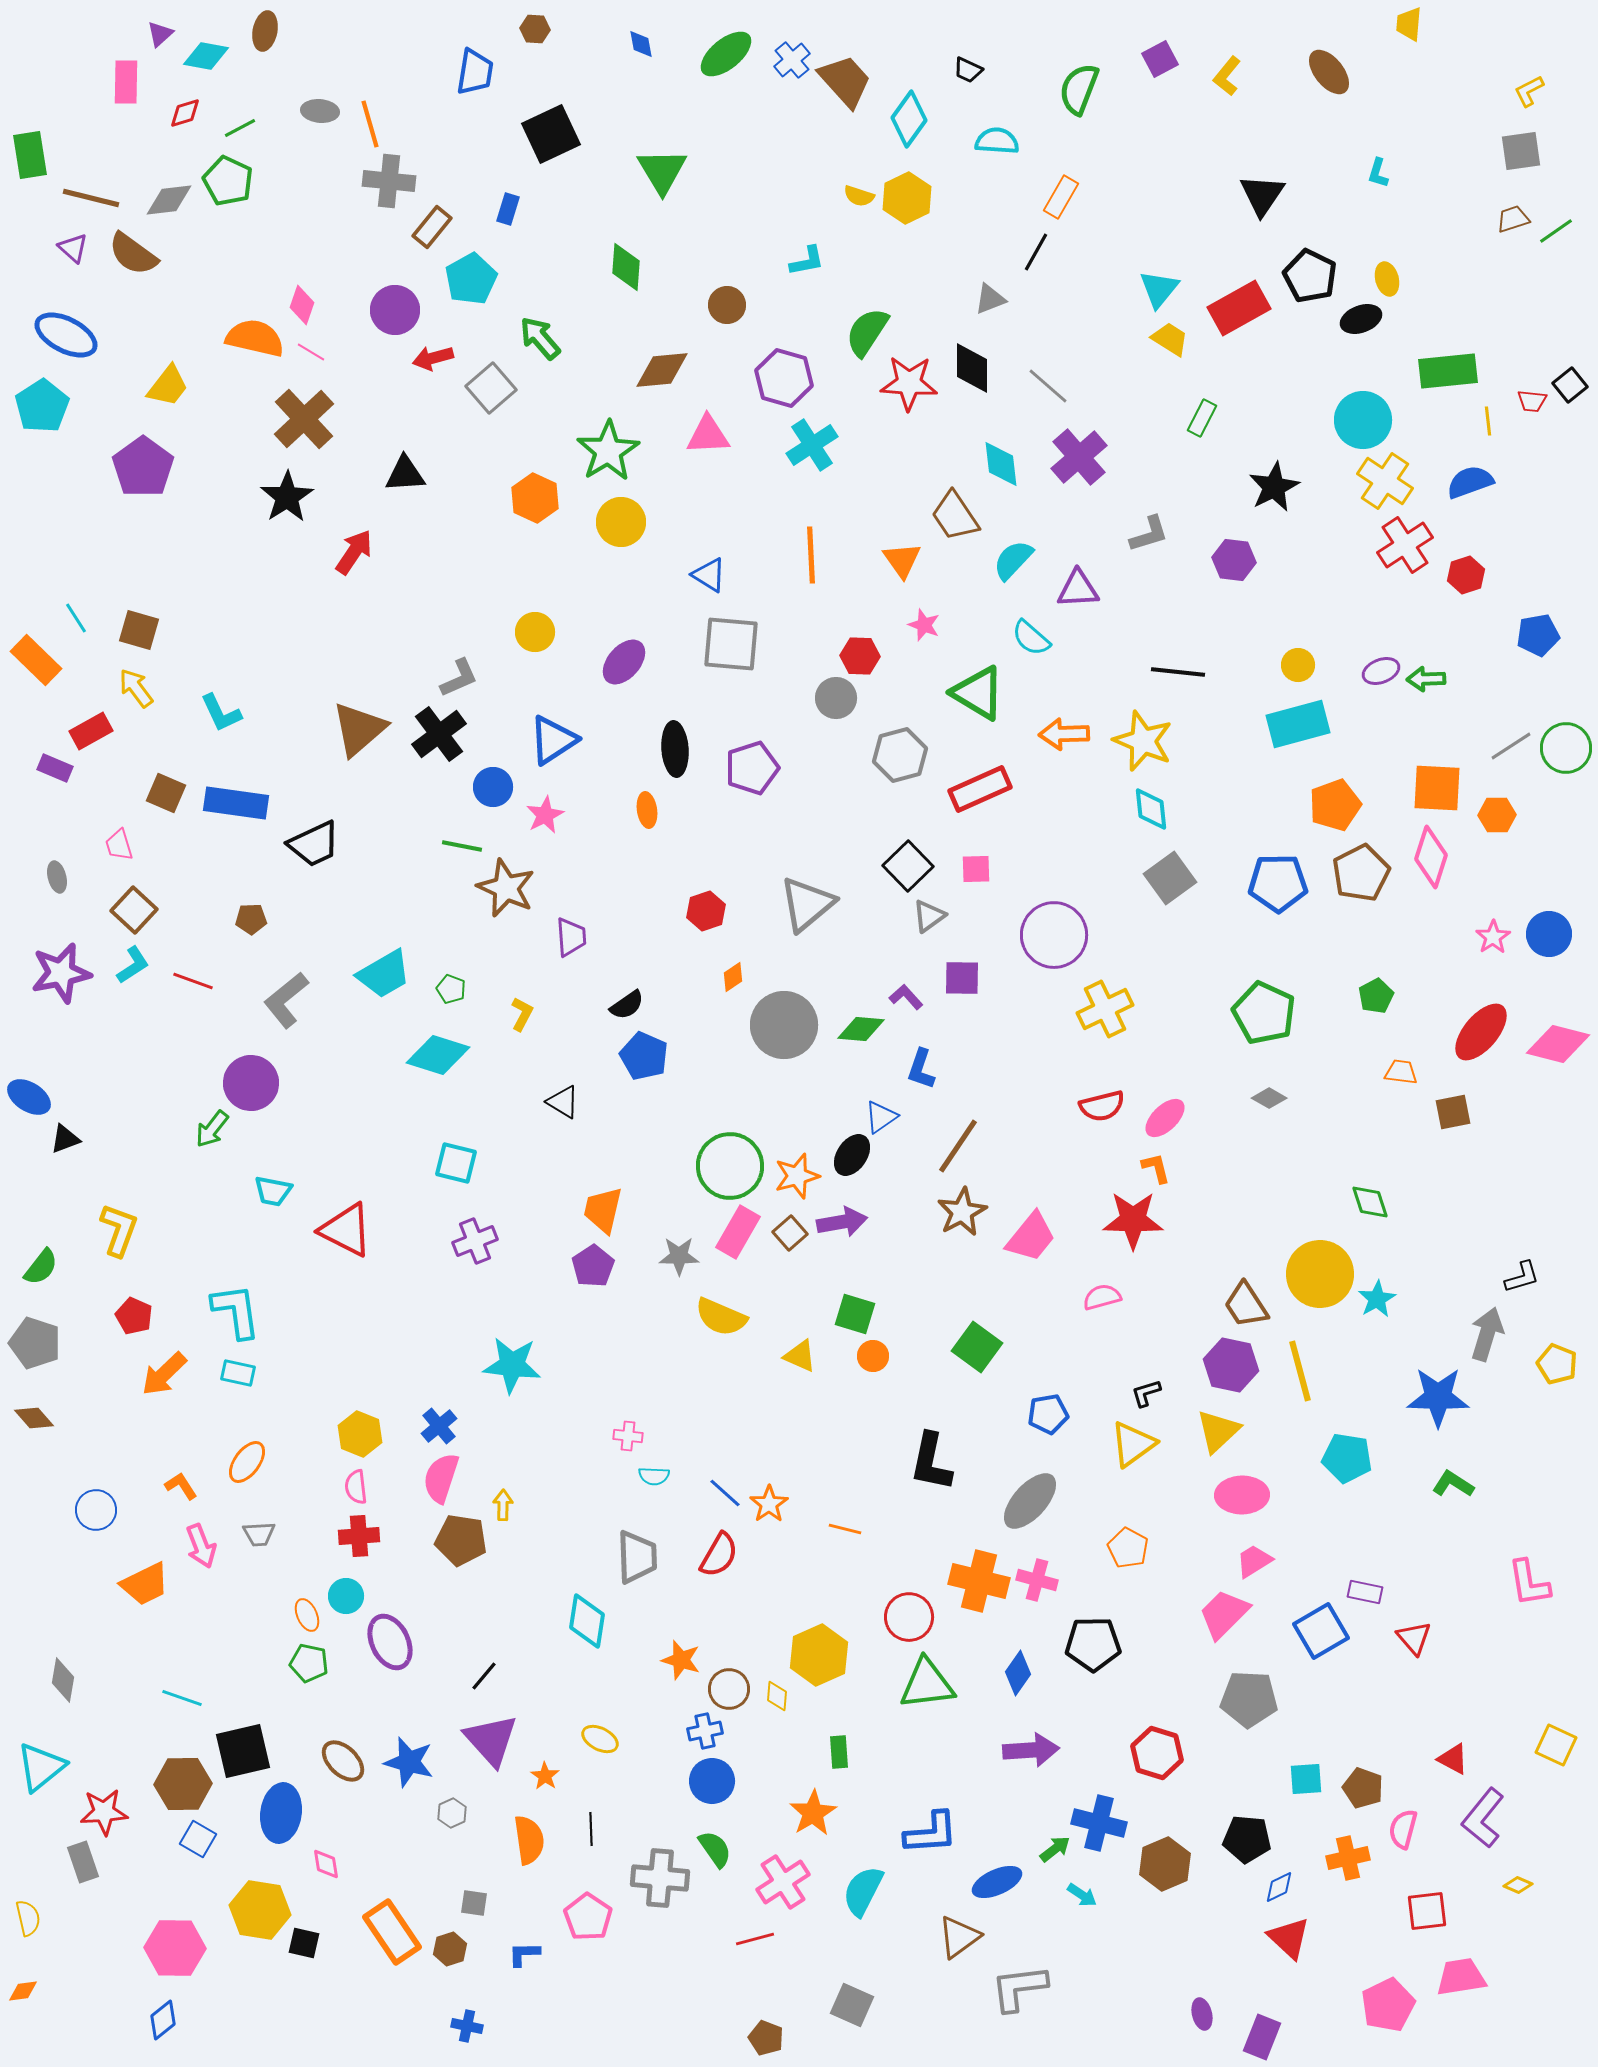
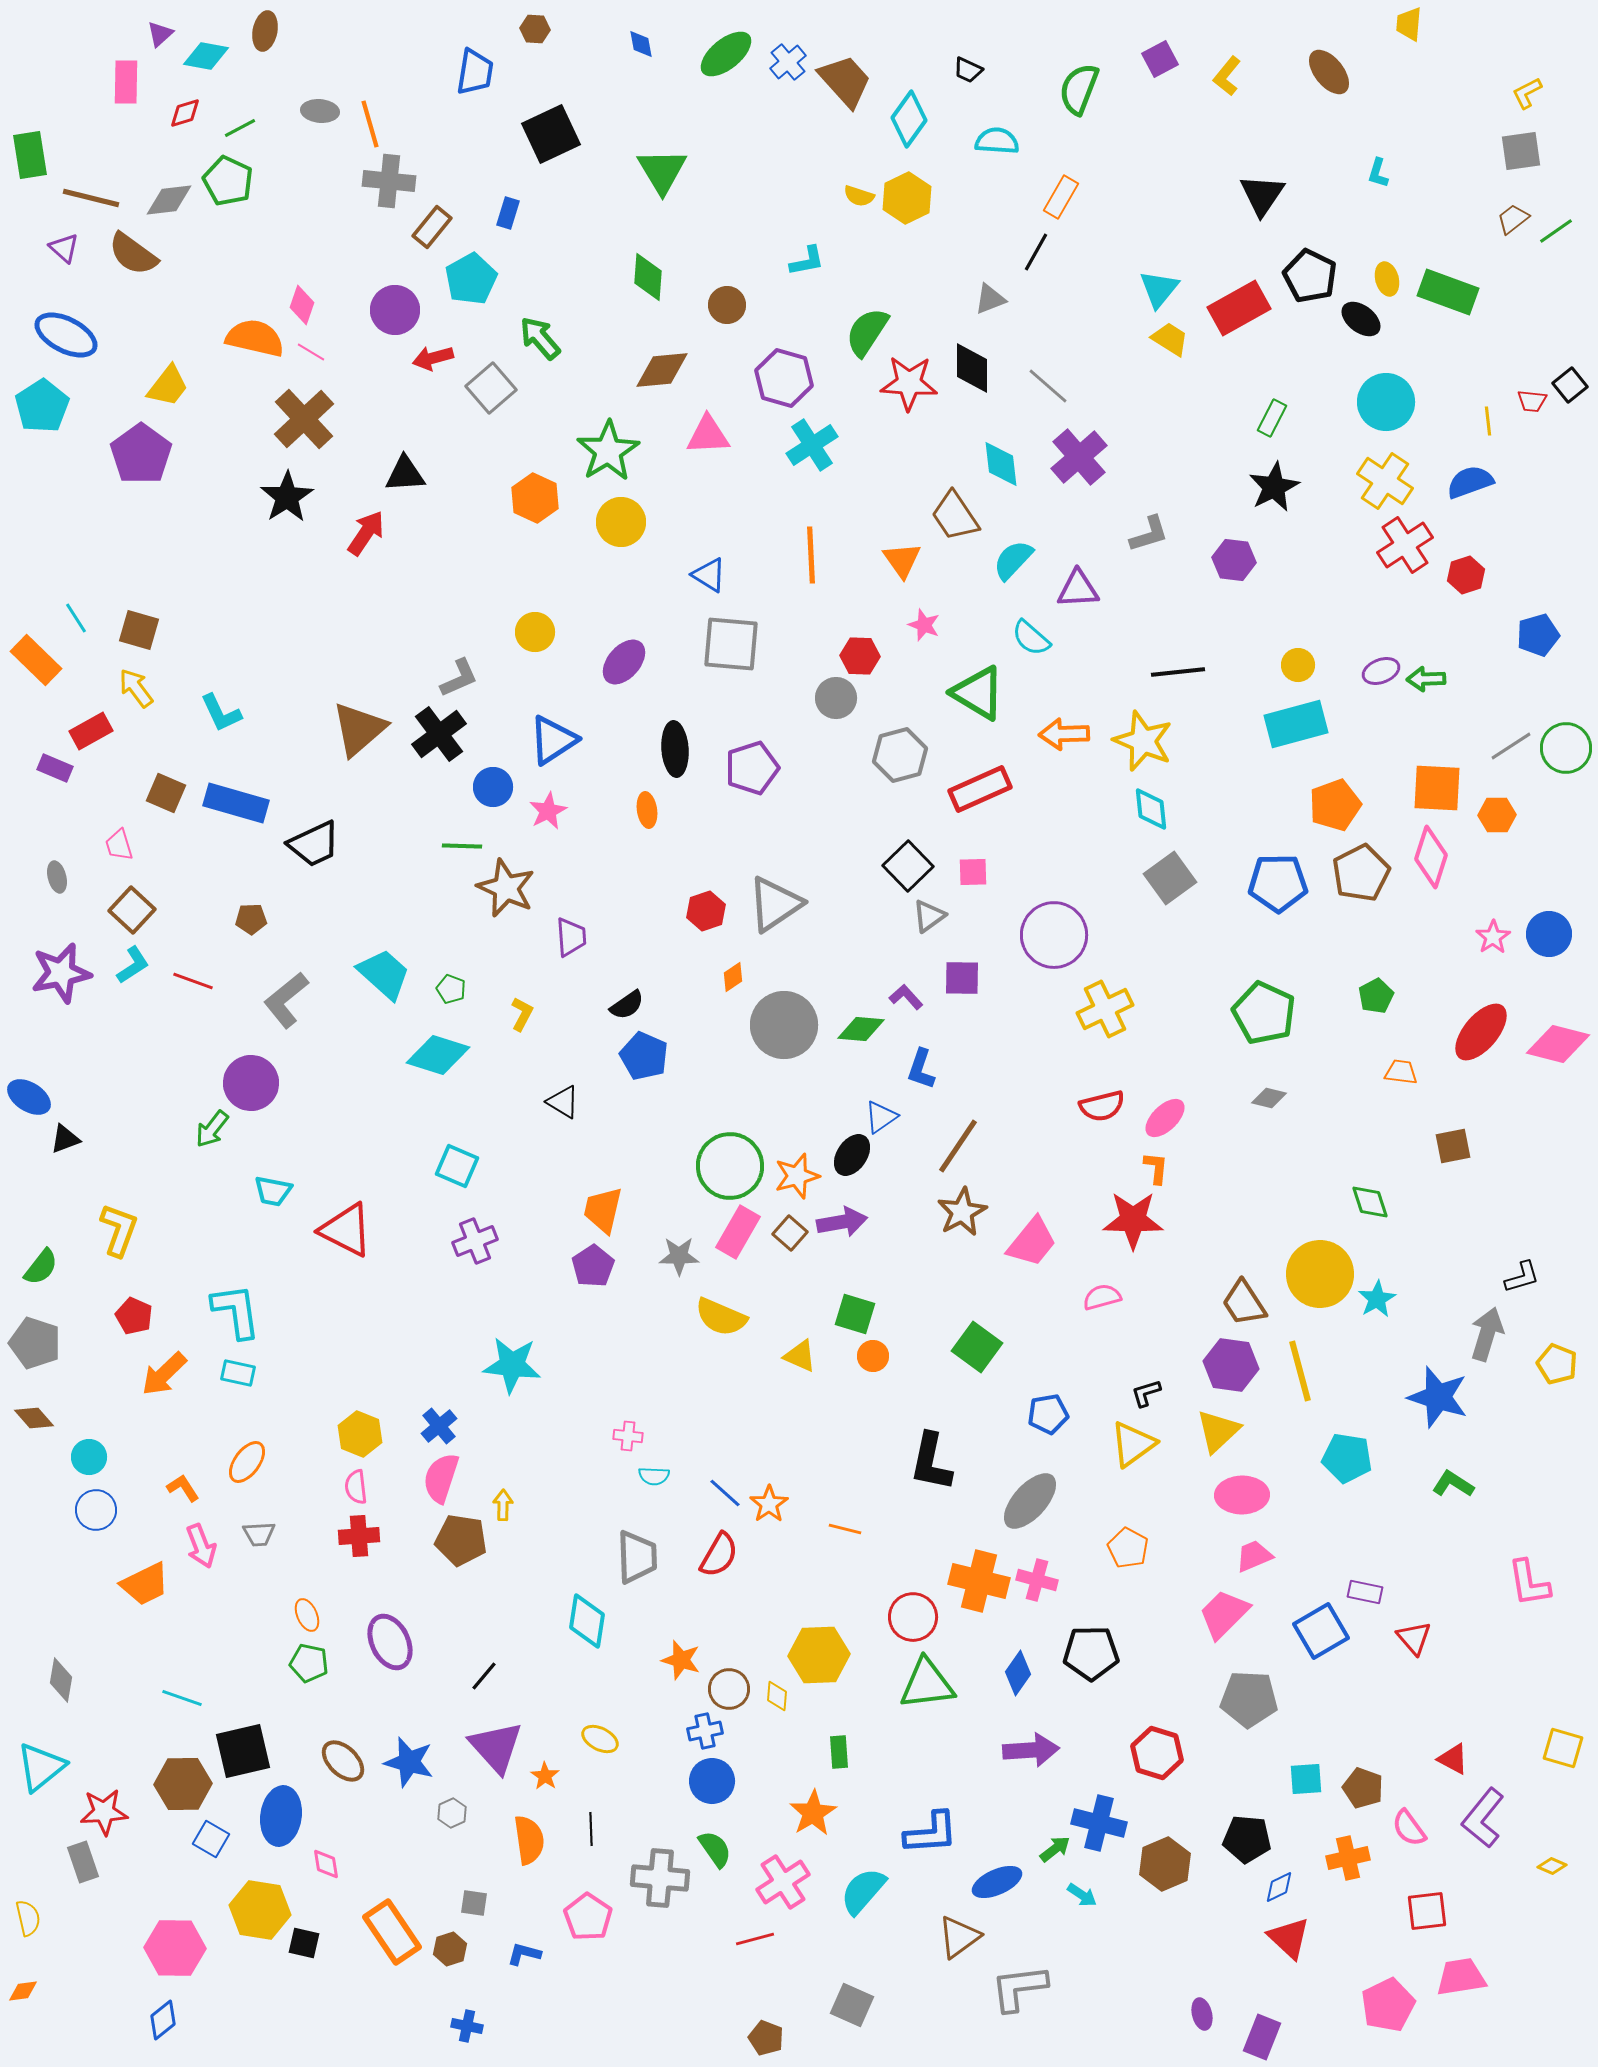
blue cross at (792, 60): moved 4 px left, 2 px down
yellow L-shape at (1529, 91): moved 2 px left, 2 px down
blue rectangle at (508, 209): moved 4 px down
brown trapezoid at (1513, 219): rotated 20 degrees counterclockwise
purple triangle at (73, 248): moved 9 px left
green diamond at (626, 267): moved 22 px right, 10 px down
black ellipse at (1361, 319): rotated 57 degrees clockwise
green rectangle at (1448, 371): moved 79 px up; rotated 26 degrees clockwise
green rectangle at (1202, 418): moved 70 px right
cyan circle at (1363, 420): moved 23 px right, 18 px up
purple pentagon at (143, 467): moved 2 px left, 13 px up
red arrow at (354, 552): moved 12 px right, 19 px up
blue pentagon at (1538, 635): rotated 6 degrees counterclockwise
black line at (1178, 672): rotated 12 degrees counterclockwise
cyan rectangle at (1298, 724): moved 2 px left
blue rectangle at (236, 803): rotated 8 degrees clockwise
pink star at (545, 815): moved 3 px right, 4 px up
green line at (462, 846): rotated 9 degrees counterclockwise
pink square at (976, 869): moved 3 px left, 3 px down
gray triangle at (807, 904): moved 32 px left; rotated 6 degrees clockwise
brown square at (134, 910): moved 2 px left
cyan trapezoid at (384, 974): rotated 108 degrees counterclockwise
gray diamond at (1269, 1098): rotated 16 degrees counterclockwise
brown square at (1453, 1112): moved 34 px down
cyan square at (456, 1163): moved 1 px right, 3 px down; rotated 9 degrees clockwise
orange L-shape at (1156, 1168): rotated 20 degrees clockwise
brown square at (790, 1233): rotated 8 degrees counterclockwise
pink trapezoid at (1031, 1237): moved 1 px right, 5 px down
brown trapezoid at (1246, 1305): moved 2 px left, 2 px up
purple hexagon at (1231, 1365): rotated 4 degrees counterclockwise
blue star at (1438, 1397): rotated 16 degrees clockwise
orange L-shape at (181, 1486): moved 2 px right, 2 px down
pink trapezoid at (1254, 1561): moved 5 px up; rotated 9 degrees clockwise
cyan circle at (346, 1596): moved 257 px left, 139 px up
red circle at (909, 1617): moved 4 px right
black pentagon at (1093, 1644): moved 2 px left, 9 px down
yellow hexagon at (819, 1655): rotated 22 degrees clockwise
gray diamond at (63, 1680): moved 2 px left
purple triangle at (491, 1740): moved 5 px right, 7 px down
yellow square at (1556, 1745): moved 7 px right, 3 px down; rotated 9 degrees counterclockwise
blue ellipse at (281, 1813): moved 3 px down
pink semicircle at (1403, 1829): moved 6 px right, 1 px up; rotated 51 degrees counterclockwise
blue square at (198, 1839): moved 13 px right
yellow diamond at (1518, 1885): moved 34 px right, 19 px up
cyan semicircle at (863, 1891): rotated 14 degrees clockwise
blue L-shape at (524, 1954): rotated 16 degrees clockwise
